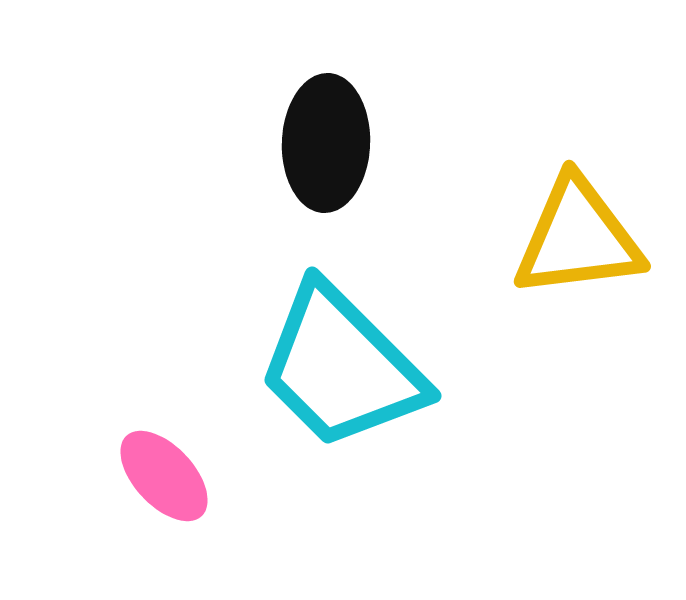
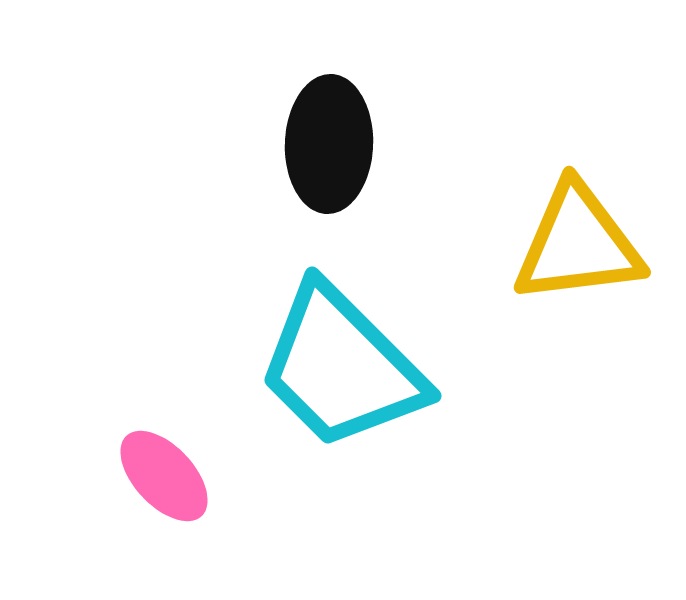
black ellipse: moved 3 px right, 1 px down
yellow triangle: moved 6 px down
